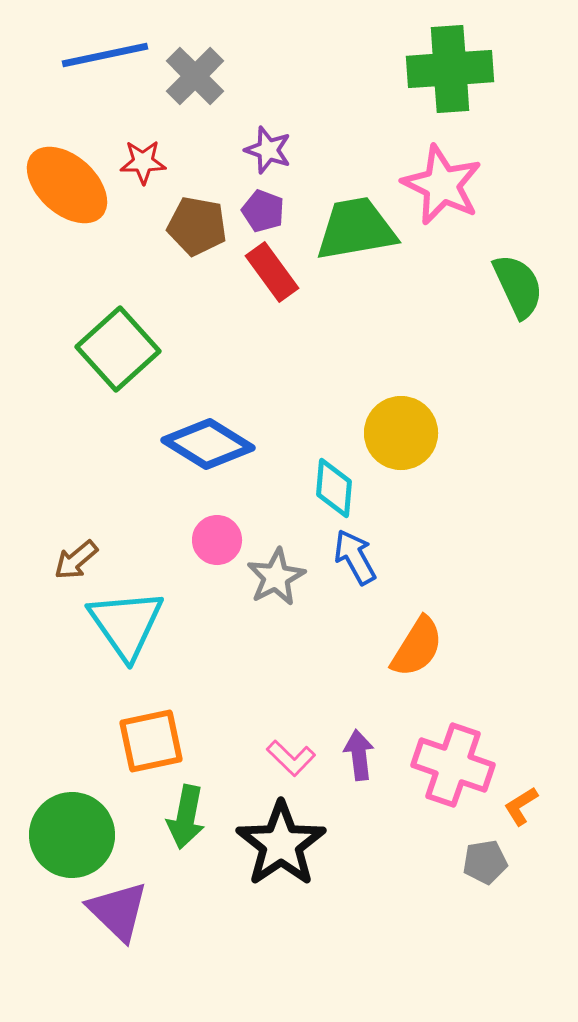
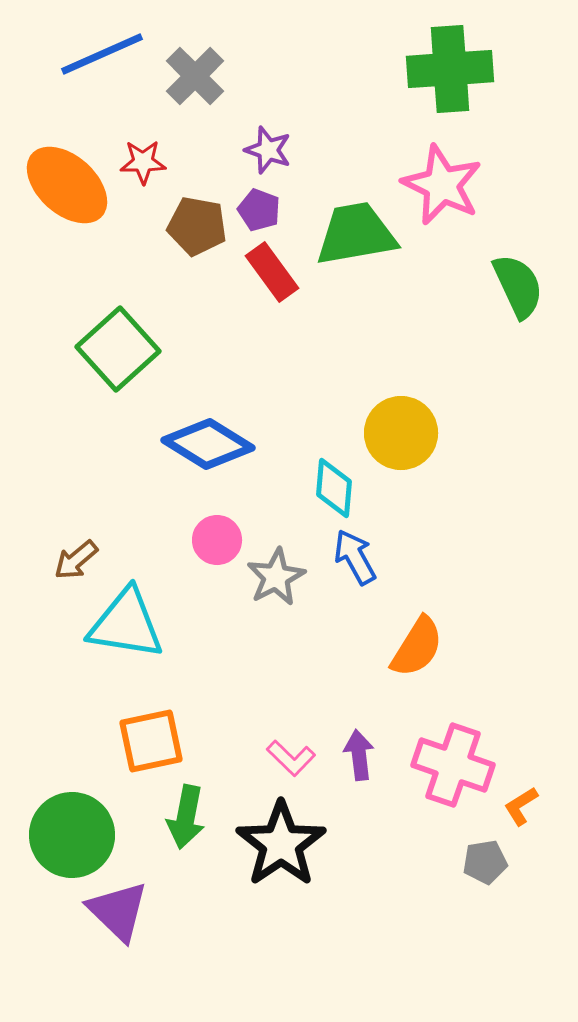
blue line: moved 3 px left, 1 px up; rotated 12 degrees counterclockwise
purple pentagon: moved 4 px left, 1 px up
green trapezoid: moved 5 px down
cyan triangle: rotated 46 degrees counterclockwise
